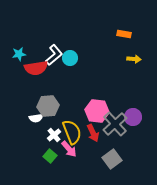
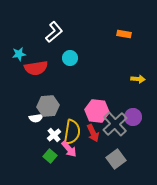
white L-shape: moved 23 px up
yellow arrow: moved 4 px right, 20 px down
yellow semicircle: rotated 30 degrees clockwise
gray square: moved 4 px right
